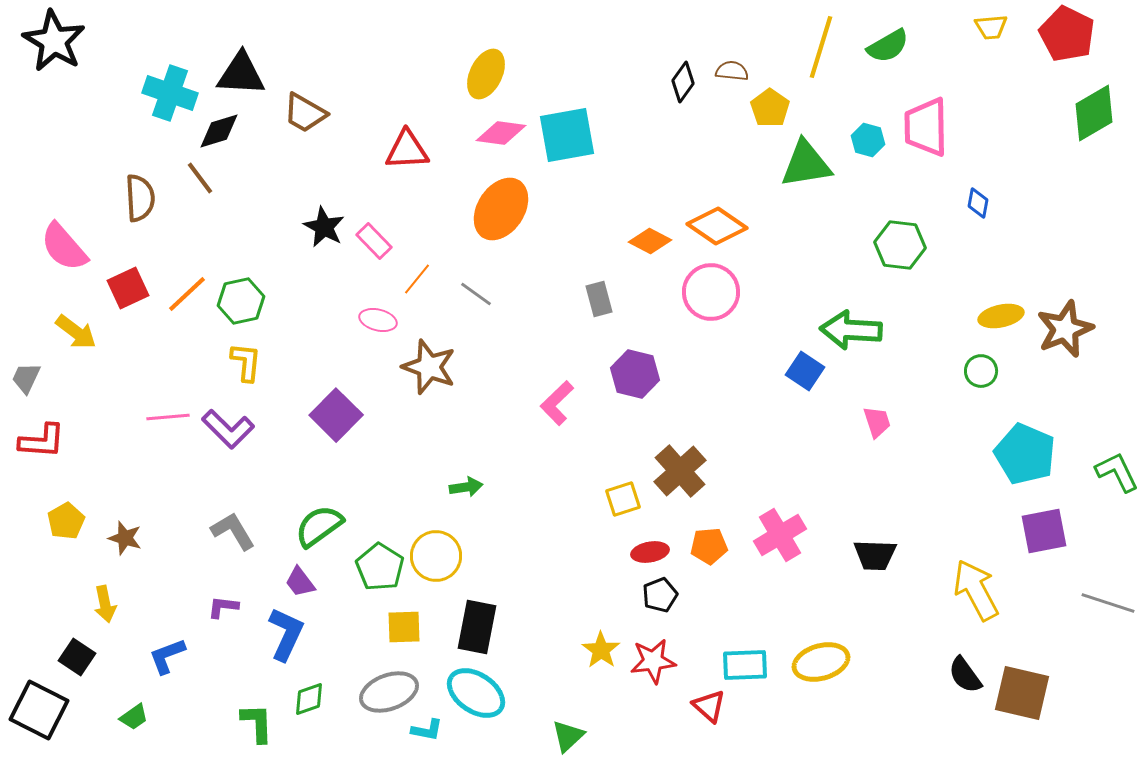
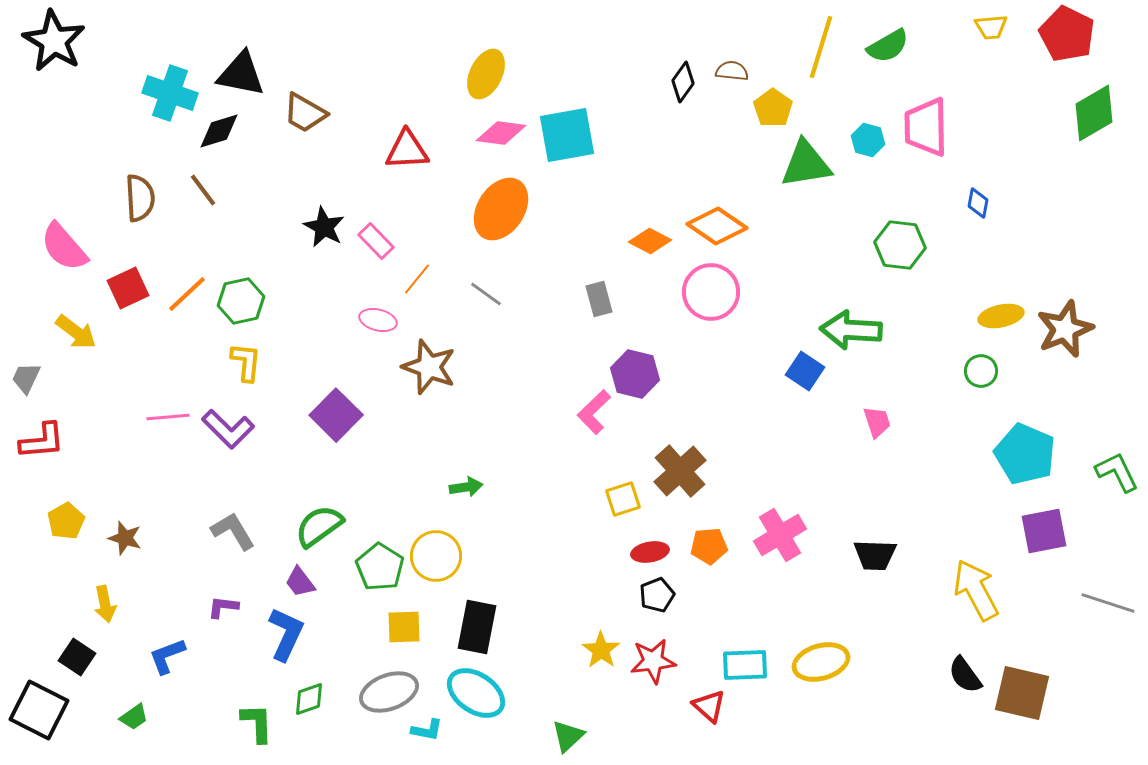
black triangle at (241, 74): rotated 8 degrees clockwise
yellow pentagon at (770, 108): moved 3 px right
brown line at (200, 178): moved 3 px right, 12 px down
pink rectangle at (374, 241): moved 2 px right
gray line at (476, 294): moved 10 px right
pink L-shape at (557, 403): moved 37 px right, 9 px down
red L-shape at (42, 441): rotated 9 degrees counterclockwise
black pentagon at (660, 595): moved 3 px left
